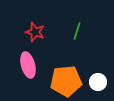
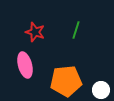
green line: moved 1 px left, 1 px up
pink ellipse: moved 3 px left
white circle: moved 3 px right, 8 px down
